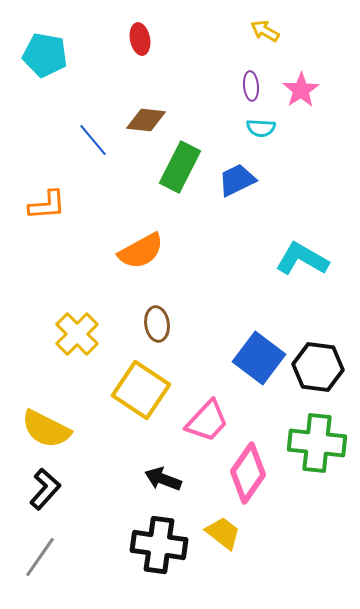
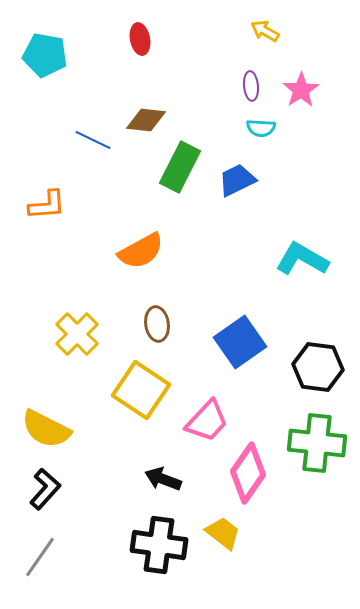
blue line: rotated 24 degrees counterclockwise
blue square: moved 19 px left, 16 px up; rotated 18 degrees clockwise
